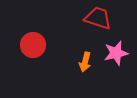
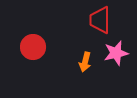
red trapezoid: moved 2 px right, 2 px down; rotated 108 degrees counterclockwise
red circle: moved 2 px down
